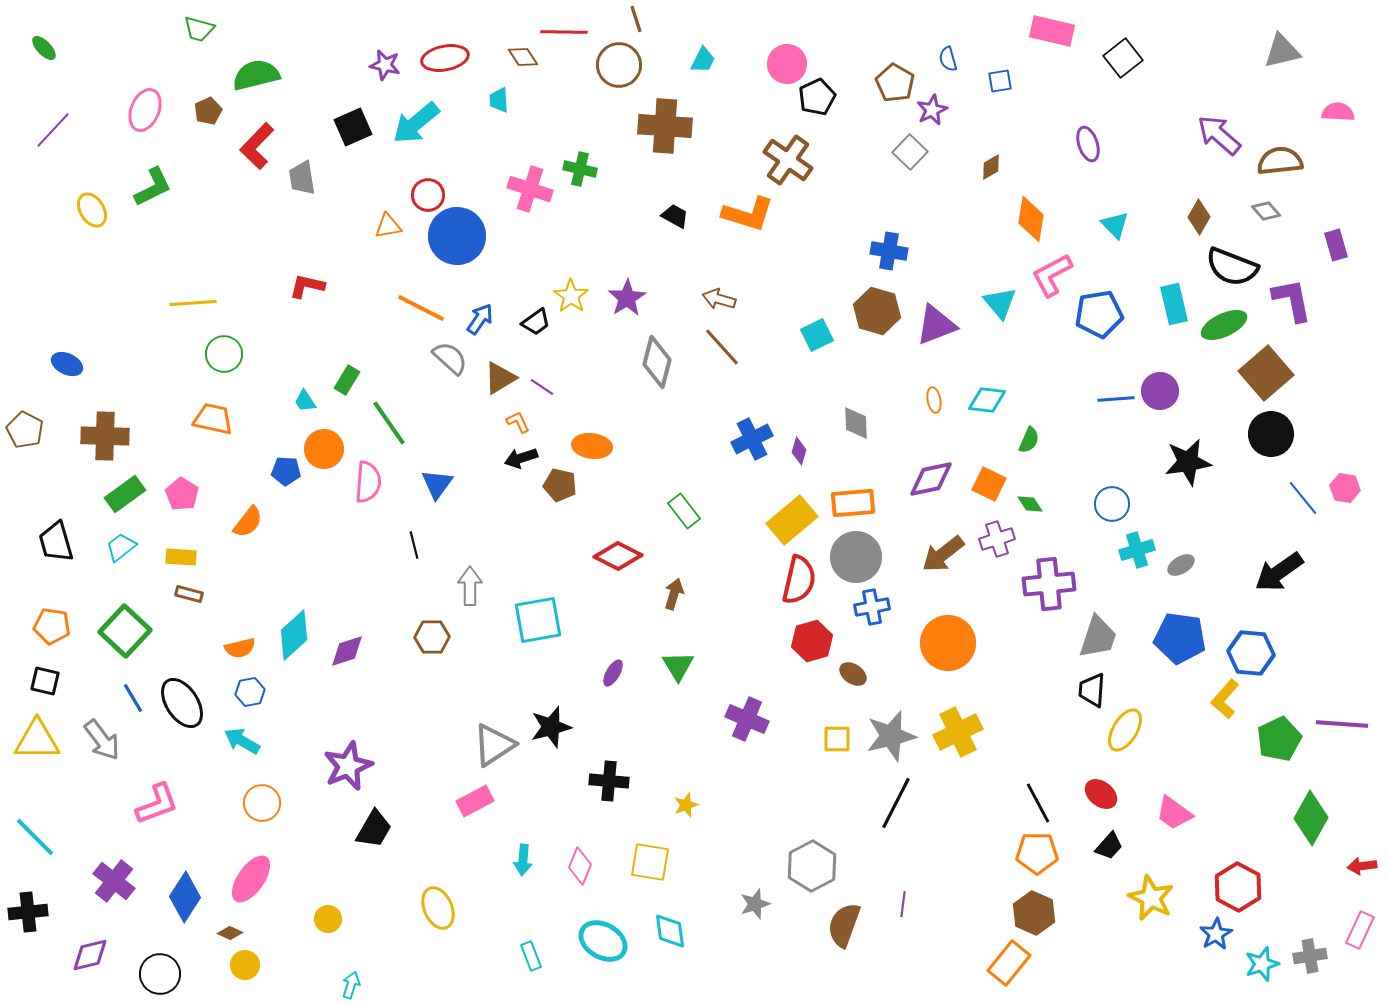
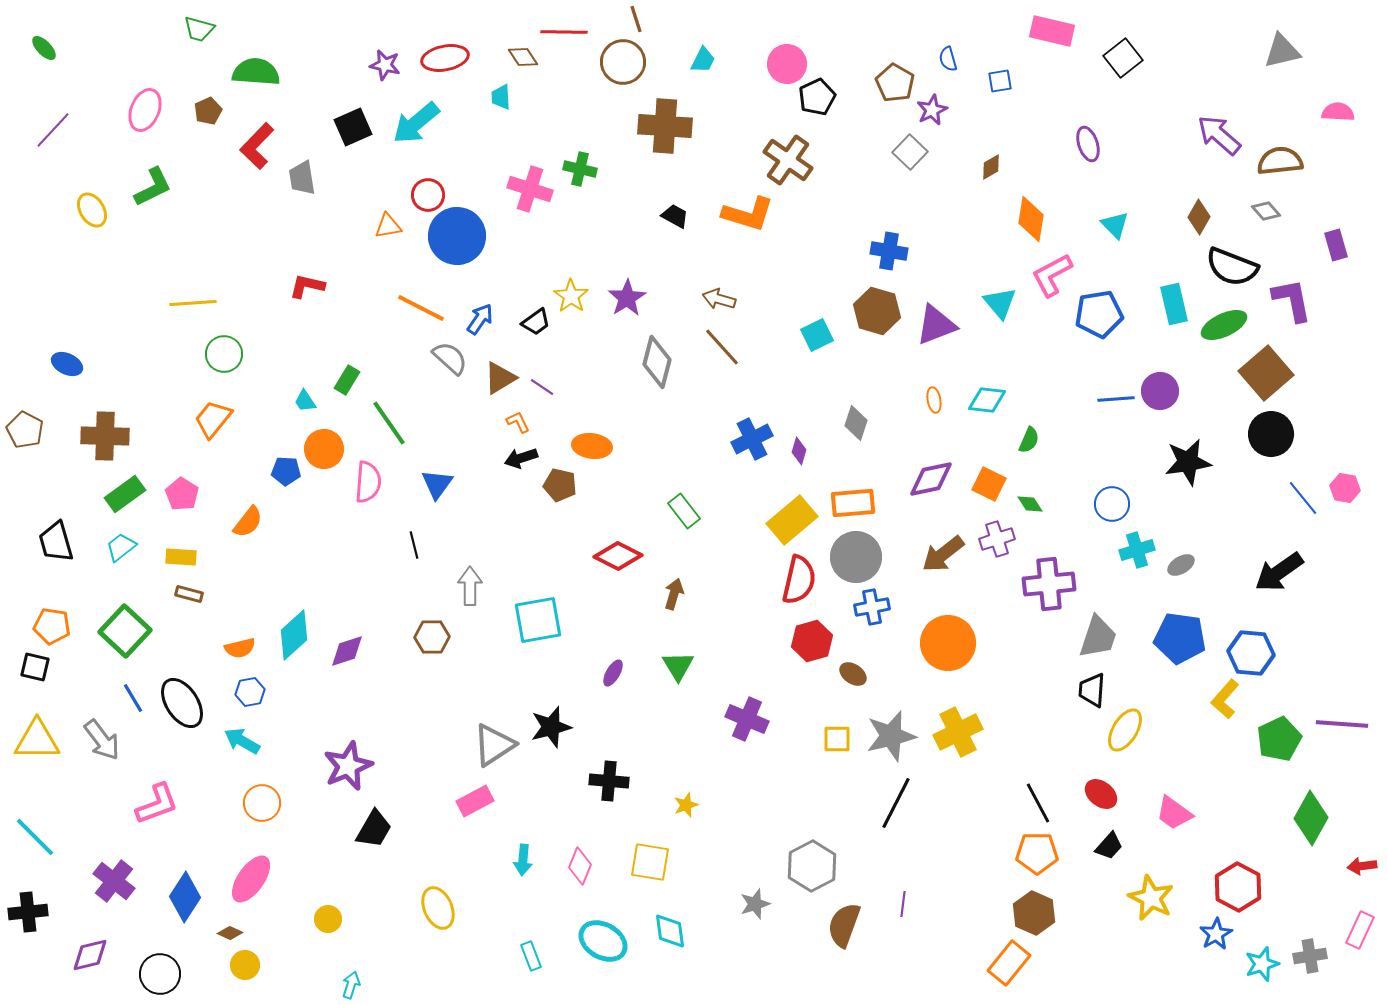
brown circle at (619, 65): moved 4 px right, 3 px up
green semicircle at (256, 75): moved 3 px up; rotated 18 degrees clockwise
cyan trapezoid at (499, 100): moved 2 px right, 3 px up
orange trapezoid at (213, 419): rotated 63 degrees counterclockwise
gray diamond at (856, 423): rotated 20 degrees clockwise
black square at (45, 681): moved 10 px left, 14 px up
